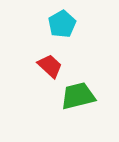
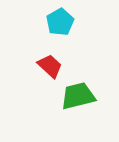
cyan pentagon: moved 2 px left, 2 px up
